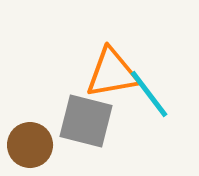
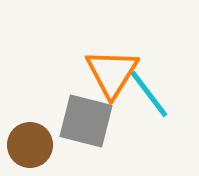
orange triangle: rotated 48 degrees counterclockwise
